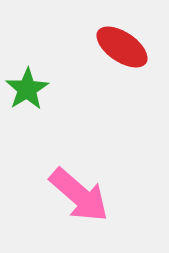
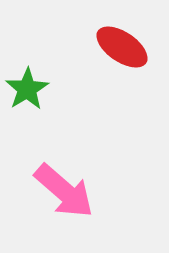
pink arrow: moved 15 px left, 4 px up
